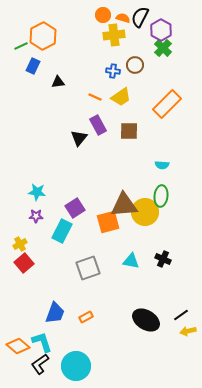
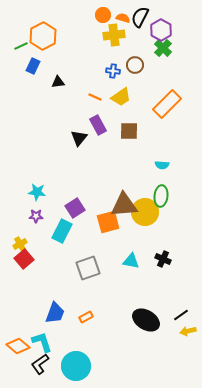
red square at (24, 263): moved 4 px up
